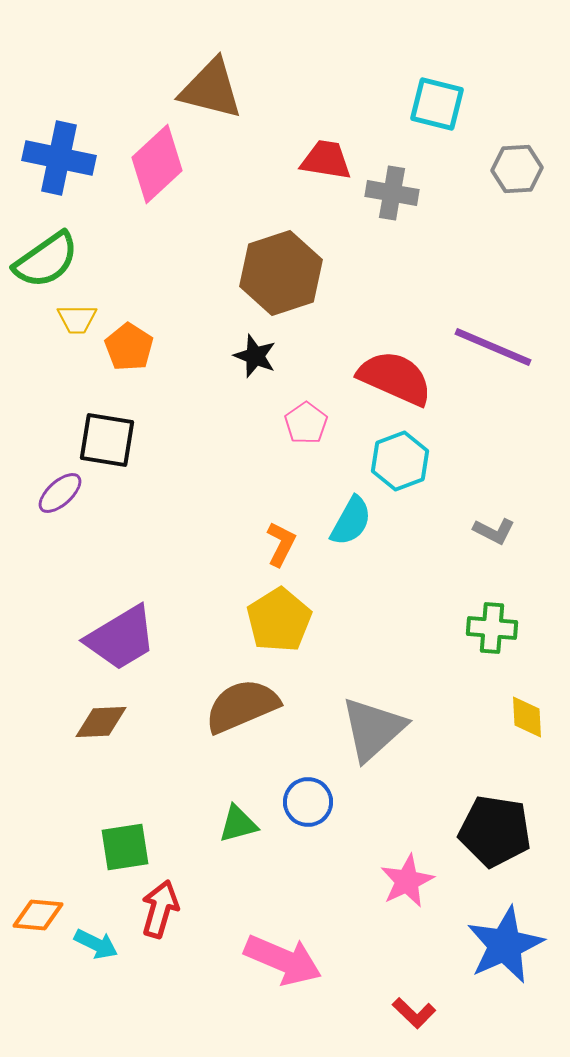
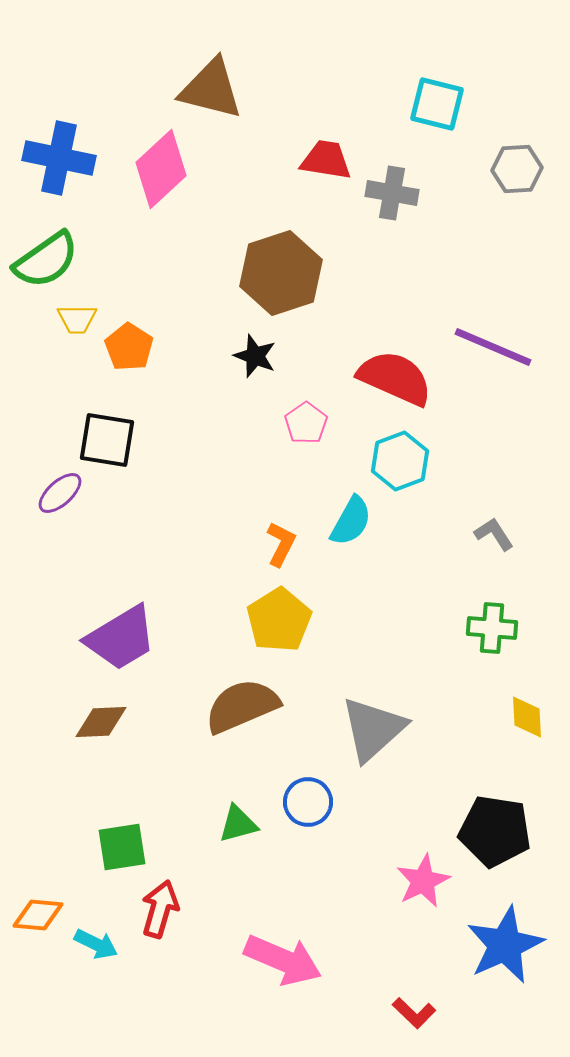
pink diamond: moved 4 px right, 5 px down
gray L-shape: moved 3 px down; rotated 150 degrees counterclockwise
green square: moved 3 px left
pink star: moved 16 px right
